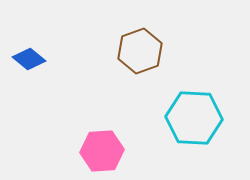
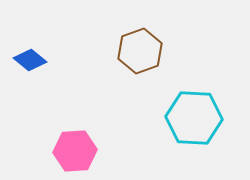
blue diamond: moved 1 px right, 1 px down
pink hexagon: moved 27 px left
